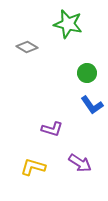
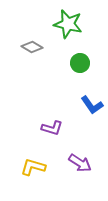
gray diamond: moved 5 px right
green circle: moved 7 px left, 10 px up
purple L-shape: moved 1 px up
